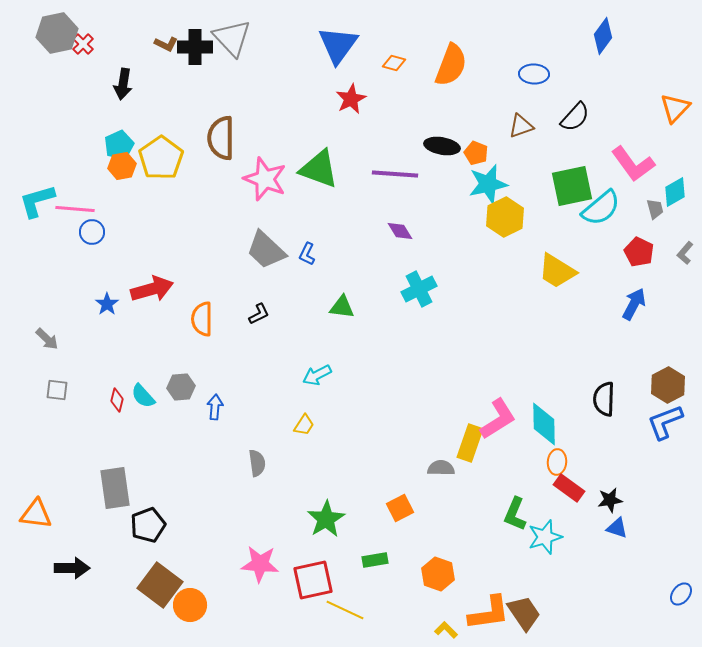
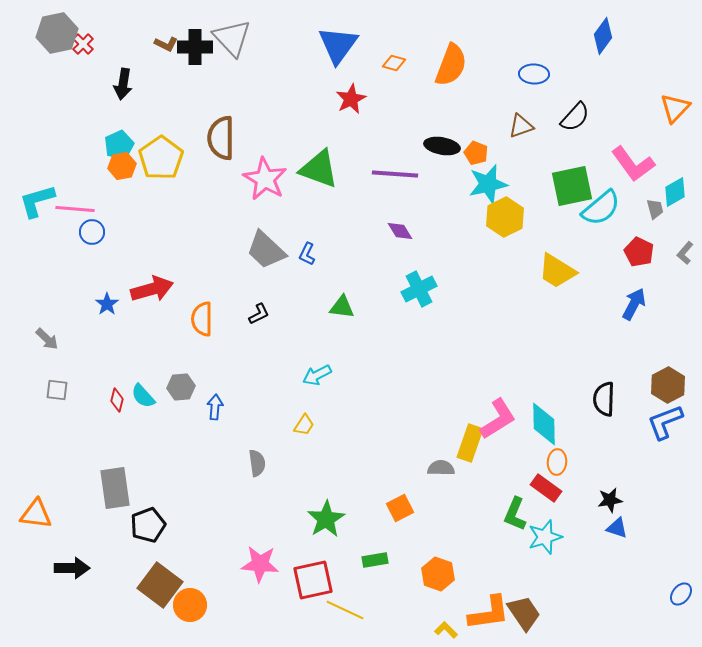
pink star at (265, 179): rotated 9 degrees clockwise
red rectangle at (569, 488): moved 23 px left
